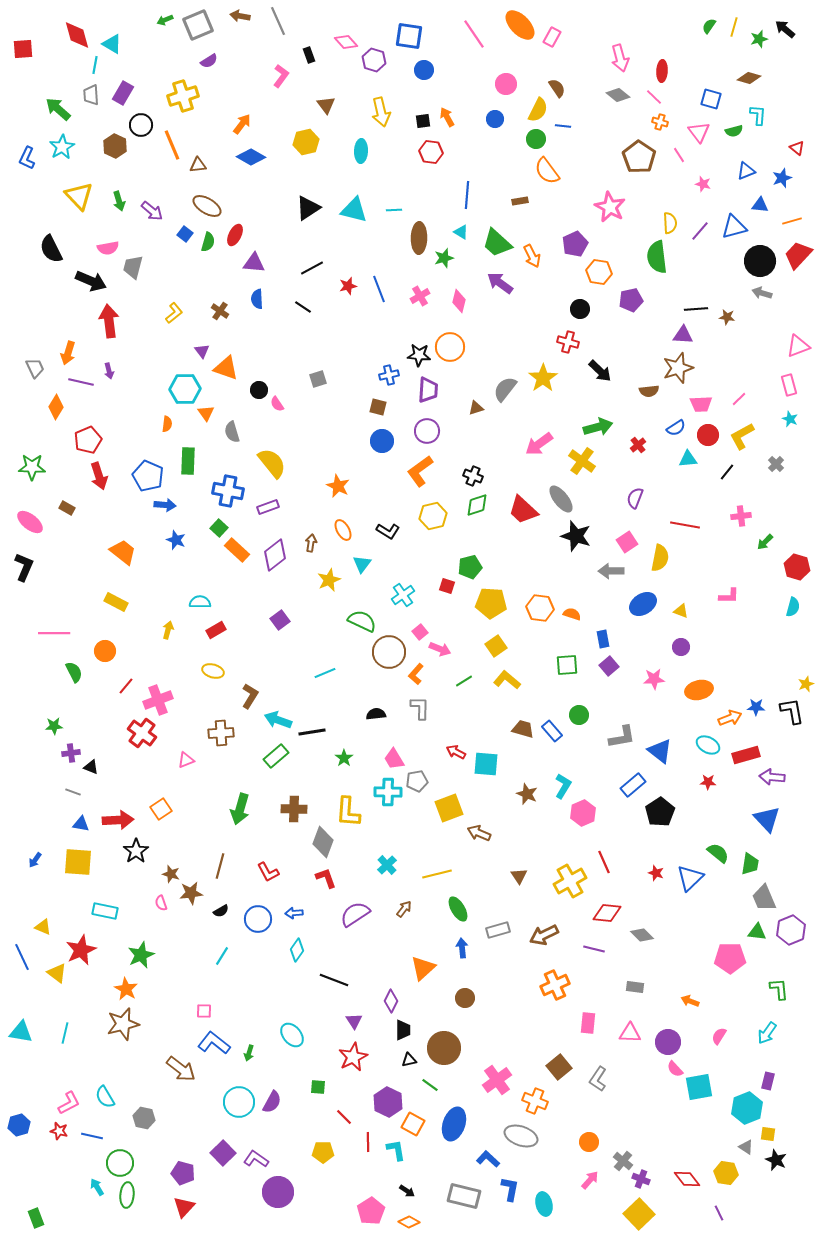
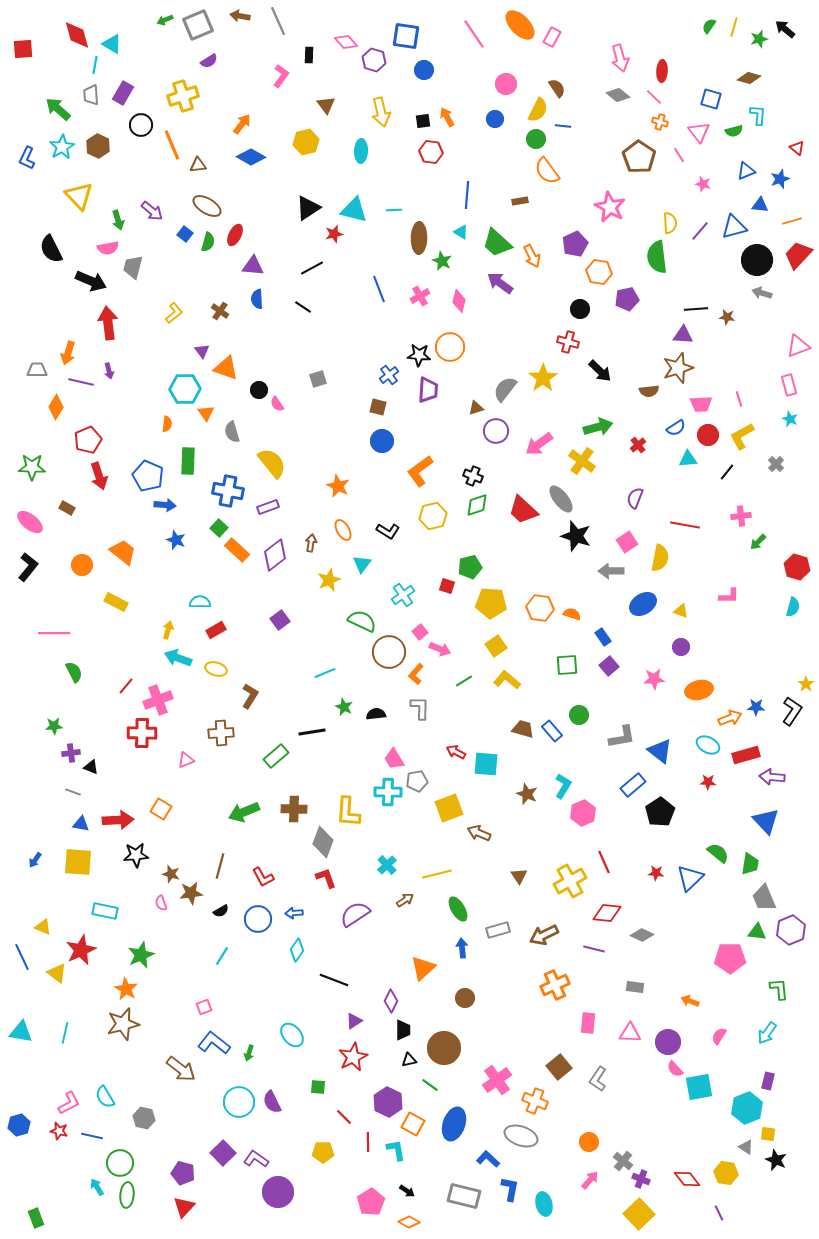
blue square at (409, 36): moved 3 px left
black rectangle at (309, 55): rotated 21 degrees clockwise
brown hexagon at (115, 146): moved 17 px left
blue star at (782, 178): moved 2 px left, 1 px down
green arrow at (119, 201): moved 1 px left, 19 px down
green star at (444, 258): moved 2 px left, 3 px down; rotated 30 degrees counterclockwise
black circle at (760, 261): moved 3 px left, 1 px up
purple triangle at (254, 263): moved 1 px left, 3 px down
red star at (348, 286): moved 14 px left, 52 px up
purple pentagon at (631, 300): moved 4 px left, 1 px up
red arrow at (109, 321): moved 1 px left, 2 px down
gray trapezoid at (35, 368): moved 2 px right, 2 px down; rotated 65 degrees counterclockwise
blue cross at (389, 375): rotated 24 degrees counterclockwise
pink line at (739, 399): rotated 63 degrees counterclockwise
purple circle at (427, 431): moved 69 px right
green arrow at (765, 542): moved 7 px left
black L-shape at (24, 567): moved 4 px right; rotated 16 degrees clockwise
blue rectangle at (603, 639): moved 2 px up; rotated 24 degrees counterclockwise
orange circle at (105, 651): moved 23 px left, 86 px up
yellow ellipse at (213, 671): moved 3 px right, 2 px up
yellow star at (806, 684): rotated 14 degrees counterclockwise
black L-shape at (792, 711): rotated 44 degrees clockwise
cyan arrow at (278, 720): moved 100 px left, 62 px up
red cross at (142, 733): rotated 36 degrees counterclockwise
green star at (344, 758): moved 51 px up; rotated 12 degrees counterclockwise
orange square at (161, 809): rotated 25 degrees counterclockwise
green arrow at (240, 809): moved 4 px right, 3 px down; rotated 52 degrees clockwise
blue triangle at (767, 819): moved 1 px left, 2 px down
black star at (136, 851): moved 4 px down; rotated 30 degrees clockwise
red L-shape at (268, 872): moved 5 px left, 5 px down
red star at (656, 873): rotated 14 degrees counterclockwise
brown arrow at (404, 909): moved 1 px right, 9 px up; rotated 18 degrees clockwise
gray diamond at (642, 935): rotated 20 degrees counterclockwise
pink square at (204, 1011): moved 4 px up; rotated 21 degrees counterclockwise
purple triangle at (354, 1021): rotated 30 degrees clockwise
purple semicircle at (272, 1102): rotated 125 degrees clockwise
pink pentagon at (371, 1211): moved 9 px up
